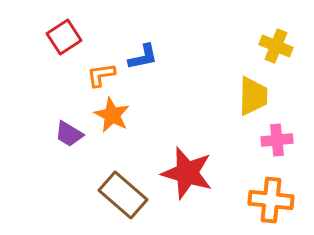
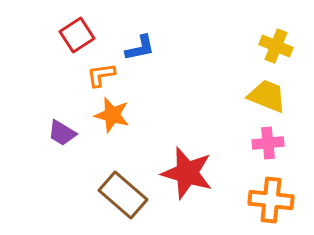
red square: moved 13 px right, 2 px up
blue L-shape: moved 3 px left, 9 px up
yellow trapezoid: moved 14 px right; rotated 69 degrees counterclockwise
orange star: rotated 12 degrees counterclockwise
purple trapezoid: moved 7 px left, 1 px up
pink cross: moved 9 px left, 3 px down
